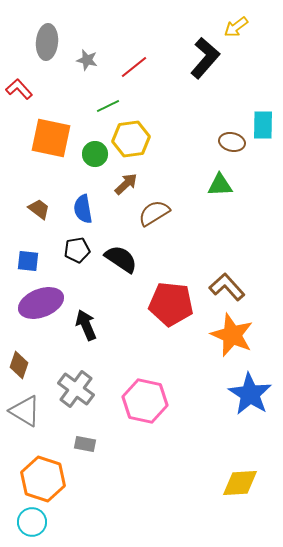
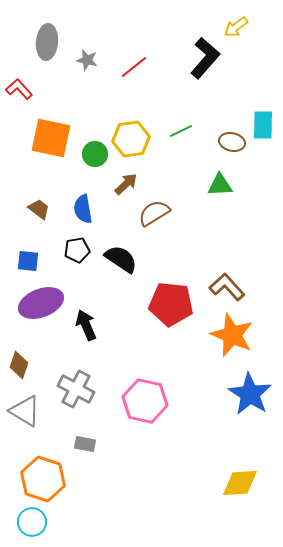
green line: moved 73 px right, 25 px down
gray cross: rotated 9 degrees counterclockwise
